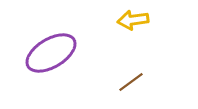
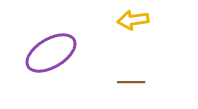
brown line: rotated 36 degrees clockwise
